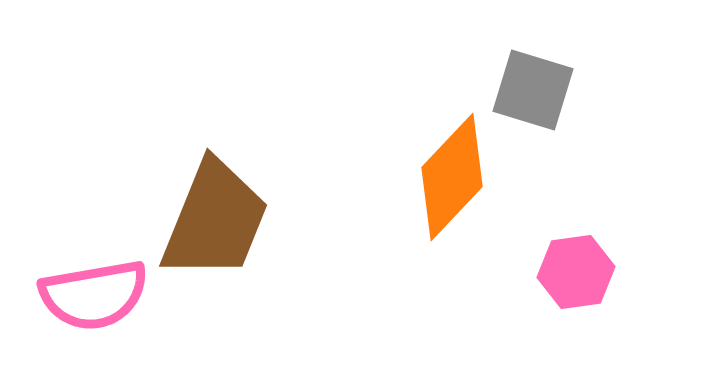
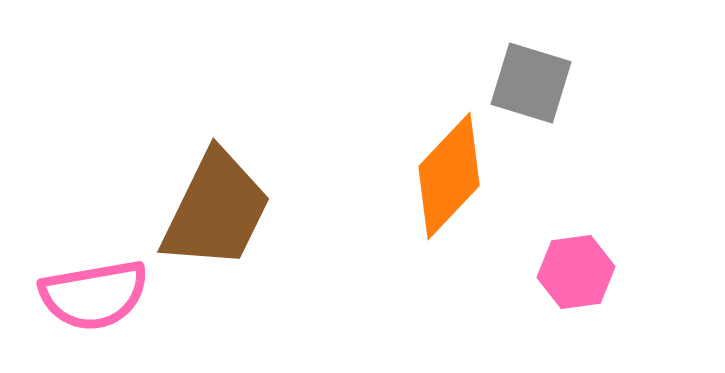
gray square: moved 2 px left, 7 px up
orange diamond: moved 3 px left, 1 px up
brown trapezoid: moved 1 px right, 10 px up; rotated 4 degrees clockwise
